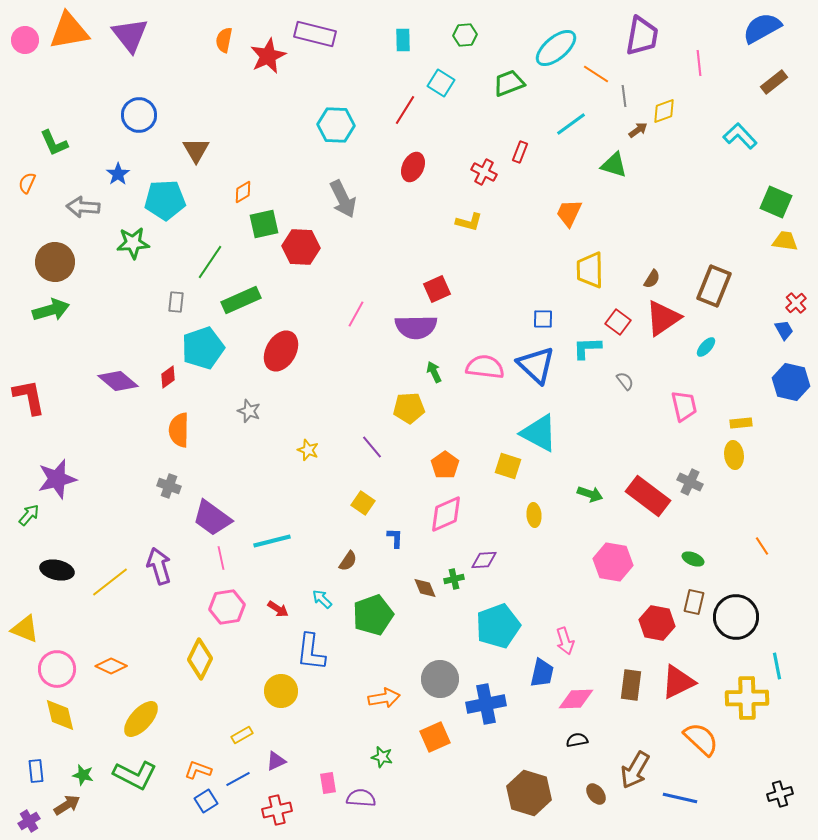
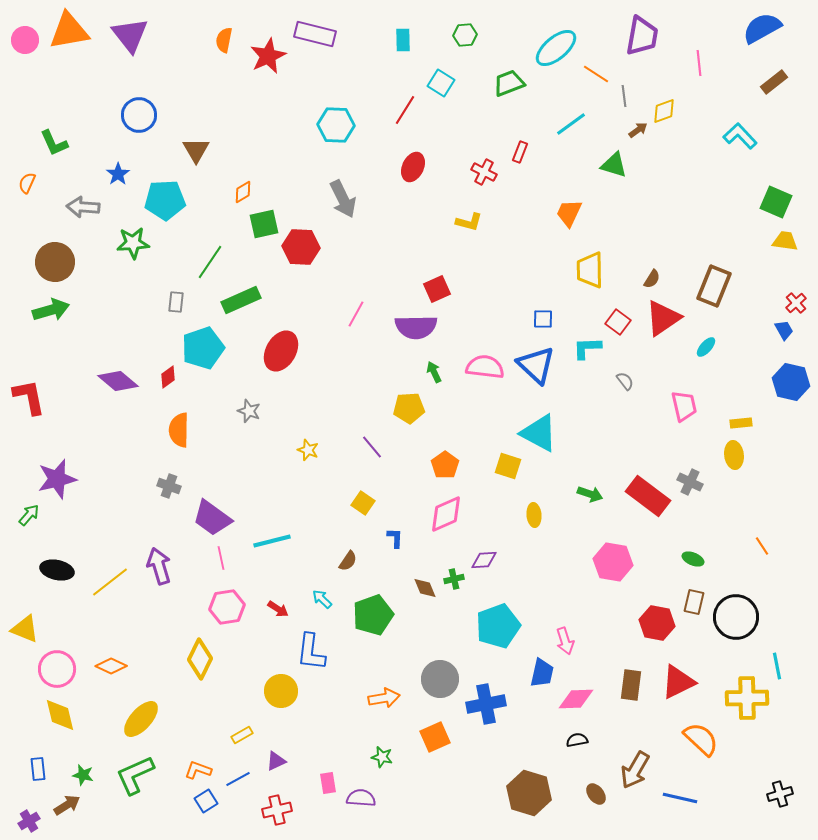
blue rectangle at (36, 771): moved 2 px right, 2 px up
green L-shape at (135, 775): rotated 129 degrees clockwise
